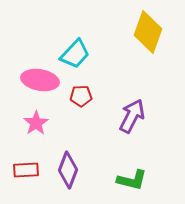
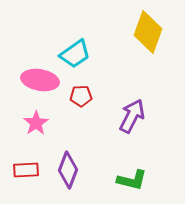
cyan trapezoid: rotated 12 degrees clockwise
